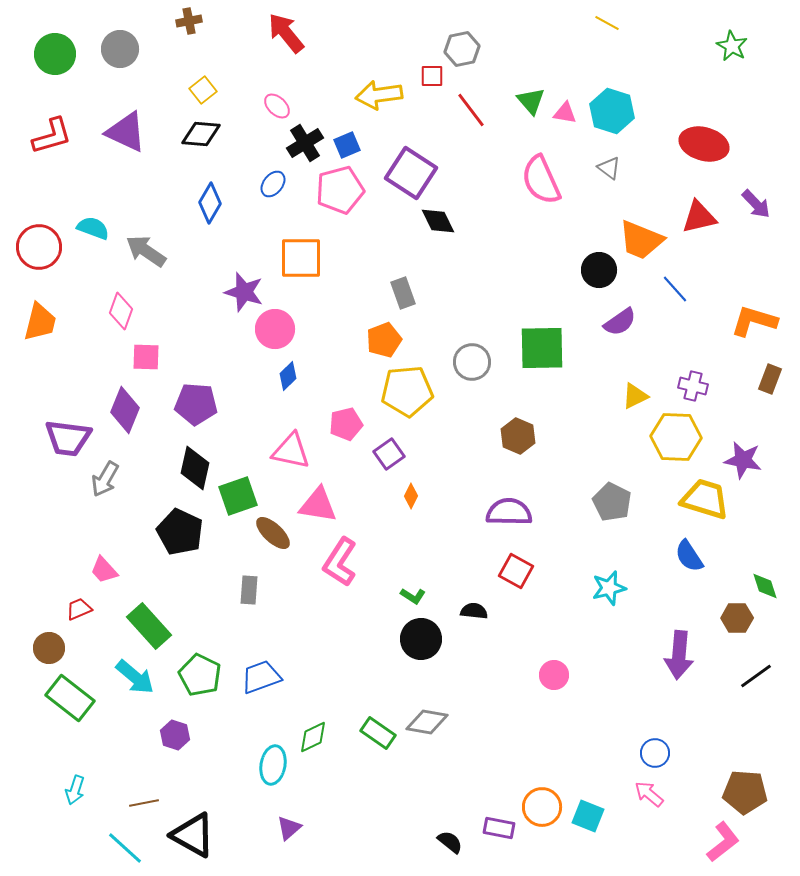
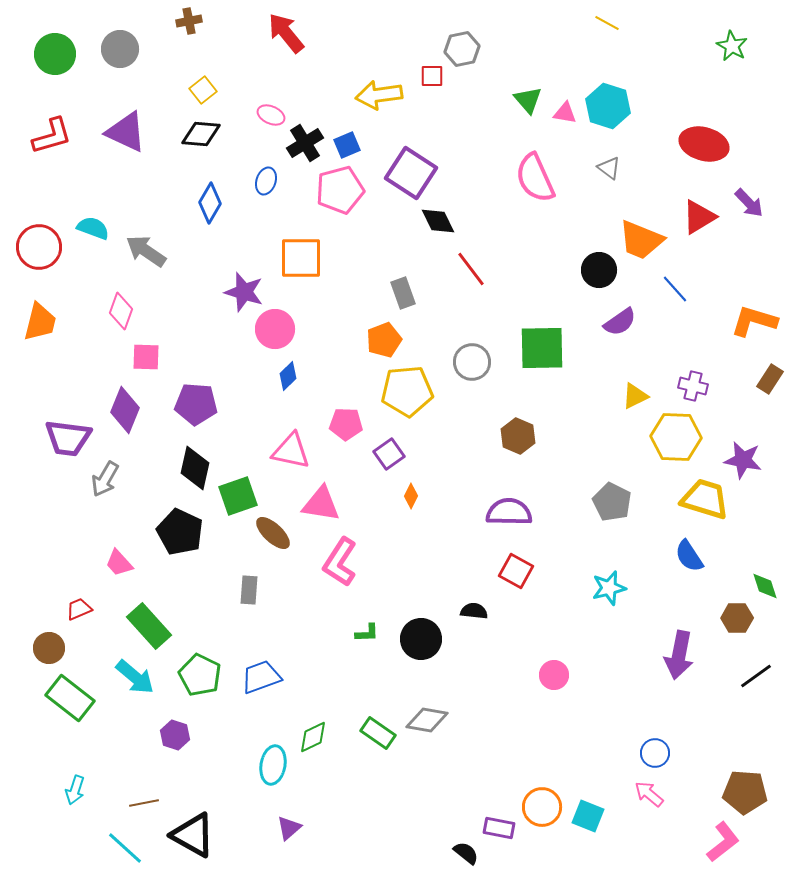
green triangle at (531, 101): moved 3 px left, 1 px up
pink ellipse at (277, 106): moved 6 px left, 9 px down; rotated 20 degrees counterclockwise
red line at (471, 110): moved 159 px down
cyan hexagon at (612, 111): moved 4 px left, 5 px up
pink semicircle at (541, 180): moved 6 px left, 2 px up
blue ellipse at (273, 184): moved 7 px left, 3 px up; rotated 20 degrees counterclockwise
purple arrow at (756, 204): moved 7 px left, 1 px up
red triangle at (699, 217): rotated 18 degrees counterclockwise
brown rectangle at (770, 379): rotated 12 degrees clockwise
pink pentagon at (346, 424): rotated 16 degrees clockwise
pink triangle at (318, 505): moved 3 px right, 1 px up
pink trapezoid at (104, 570): moved 15 px right, 7 px up
green L-shape at (413, 596): moved 46 px left, 37 px down; rotated 35 degrees counterclockwise
purple arrow at (679, 655): rotated 6 degrees clockwise
gray diamond at (427, 722): moved 2 px up
black semicircle at (450, 842): moved 16 px right, 11 px down
